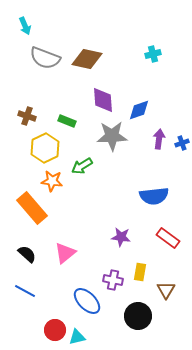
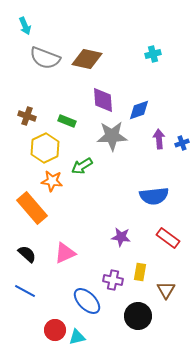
purple arrow: rotated 12 degrees counterclockwise
pink triangle: rotated 15 degrees clockwise
